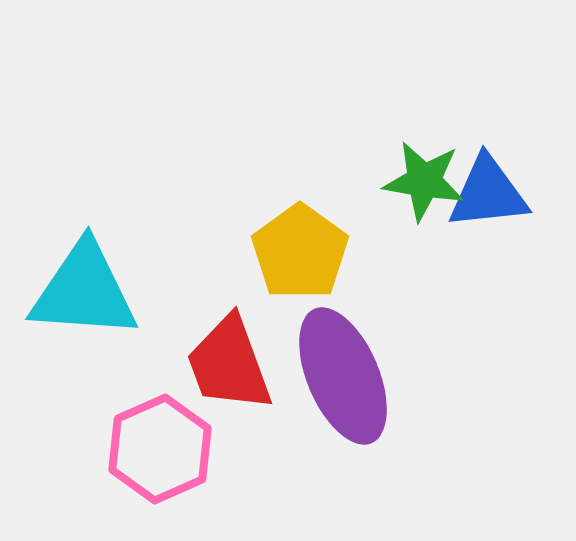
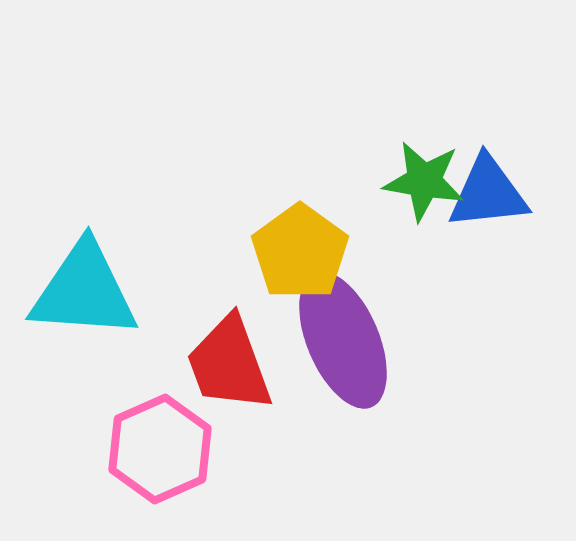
purple ellipse: moved 36 px up
